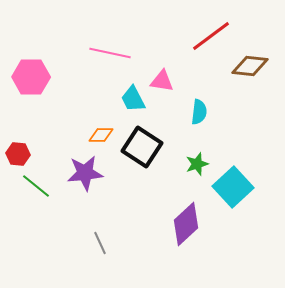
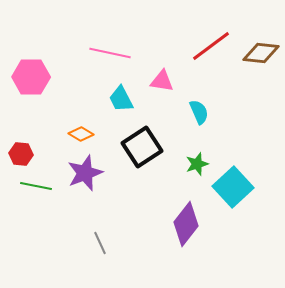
red line: moved 10 px down
brown diamond: moved 11 px right, 13 px up
cyan trapezoid: moved 12 px left
cyan semicircle: rotated 30 degrees counterclockwise
orange diamond: moved 20 px left, 1 px up; rotated 30 degrees clockwise
black square: rotated 24 degrees clockwise
red hexagon: moved 3 px right
purple star: rotated 15 degrees counterclockwise
green line: rotated 28 degrees counterclockwise
purple diamond: rotated 9 degrees counterclockwise
